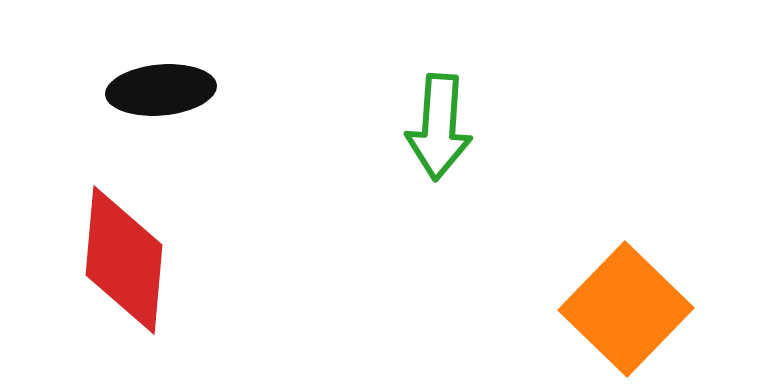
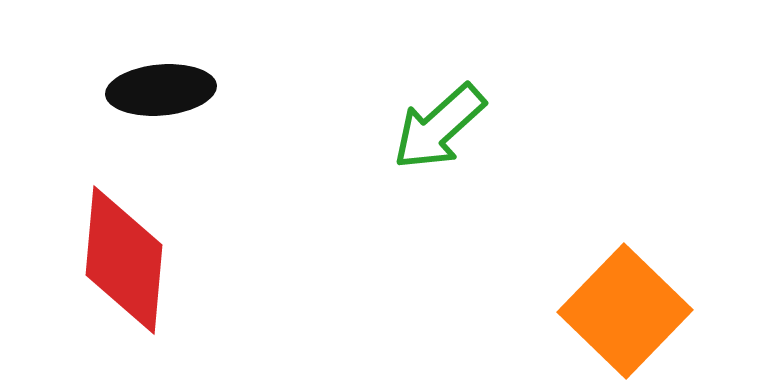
green arrow: rotated 44 degrees clockwise
orange square: moved 1 px left, 2 px down
